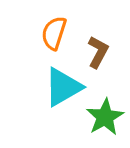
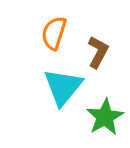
cyan triangle: rotated 21 degrees counterclockwise
